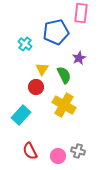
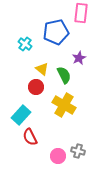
yellow triangle: rotated 24 degrees counterclockwise
red semicircle: moved 14 px up
